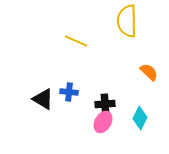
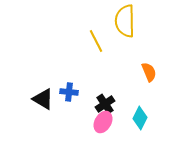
yellow semicircle: moved 2 px left
yellow line: moved 20 px right; rotated 40 degrees clockwise
orange semicircle: rotated 24 degrees clockwise
black cross: rotated 30 degrees counterclockwise
